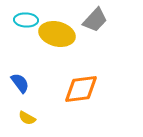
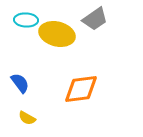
gray trapezoid: moved 1 px up; rotated 12 degrees clockwise
